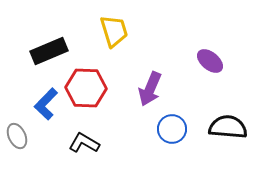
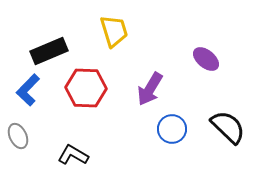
purple ellipse: moved 4 px left, 2 px up
purple arrow: rotated 8 degrees clockwise
blue L-shape: moved 18 px left, 14 px up
black semicircle: rotated 39 degrees clockwise
gray ellipse: moved 1 px right
black L-shape: moved 11 px left, 12 px down
